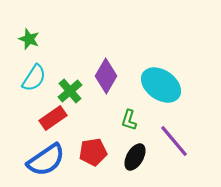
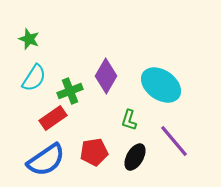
green cross: rotated 20 degrees clockwise
red pentagon: moved 1 px right
